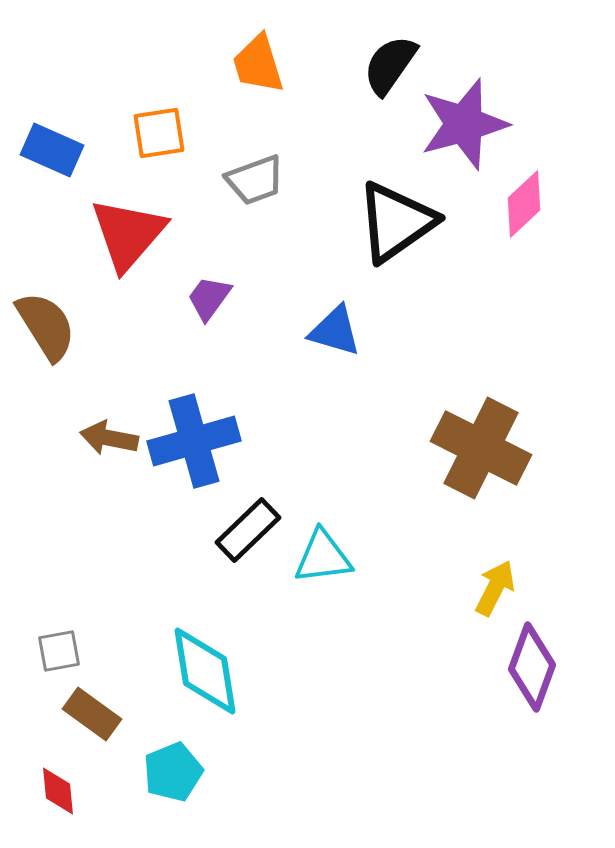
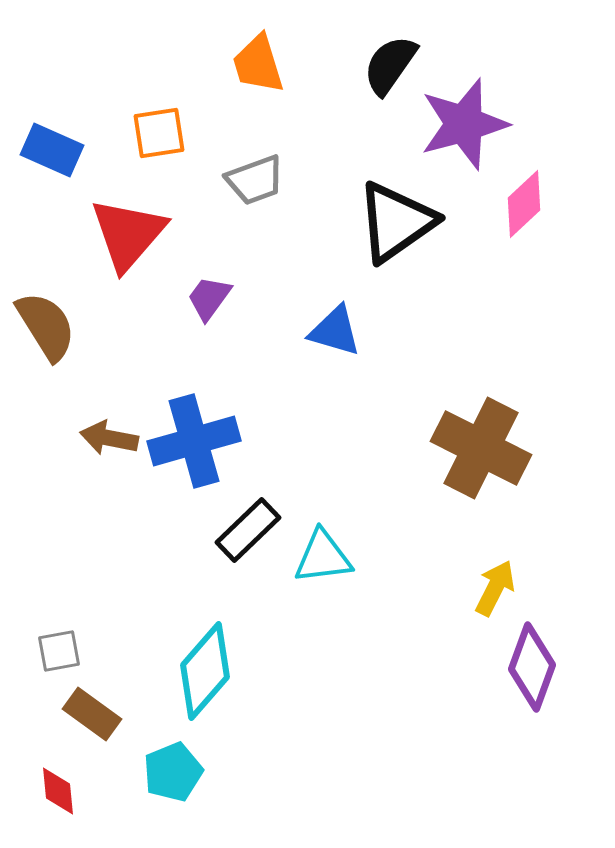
cyan diamond: rotated 50 degrees clockwise
